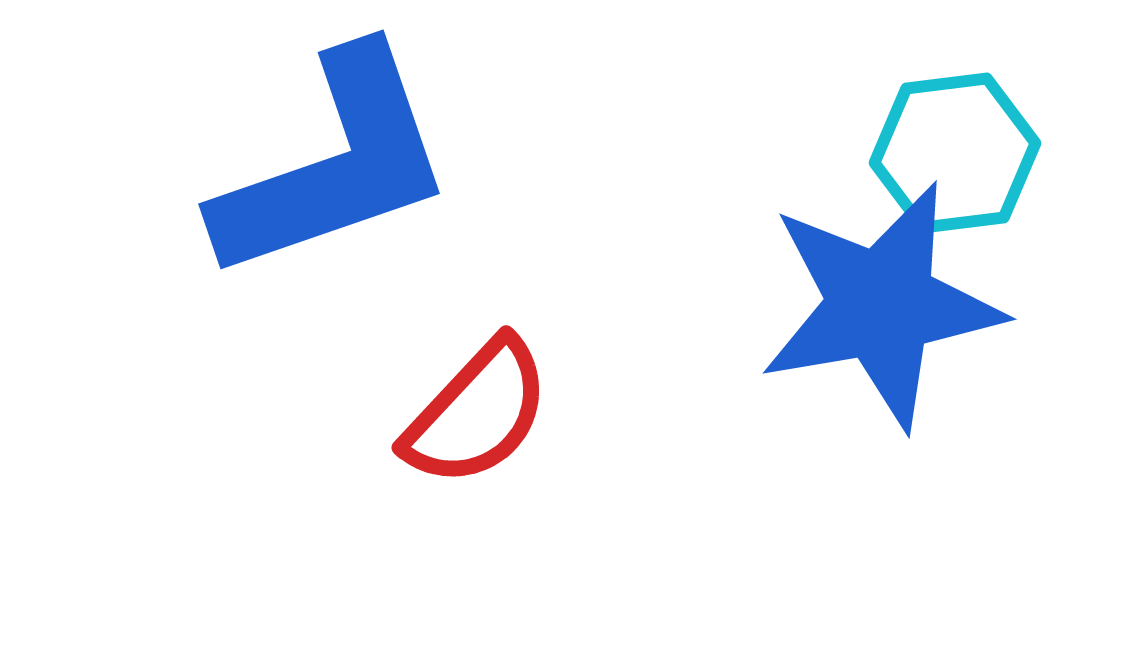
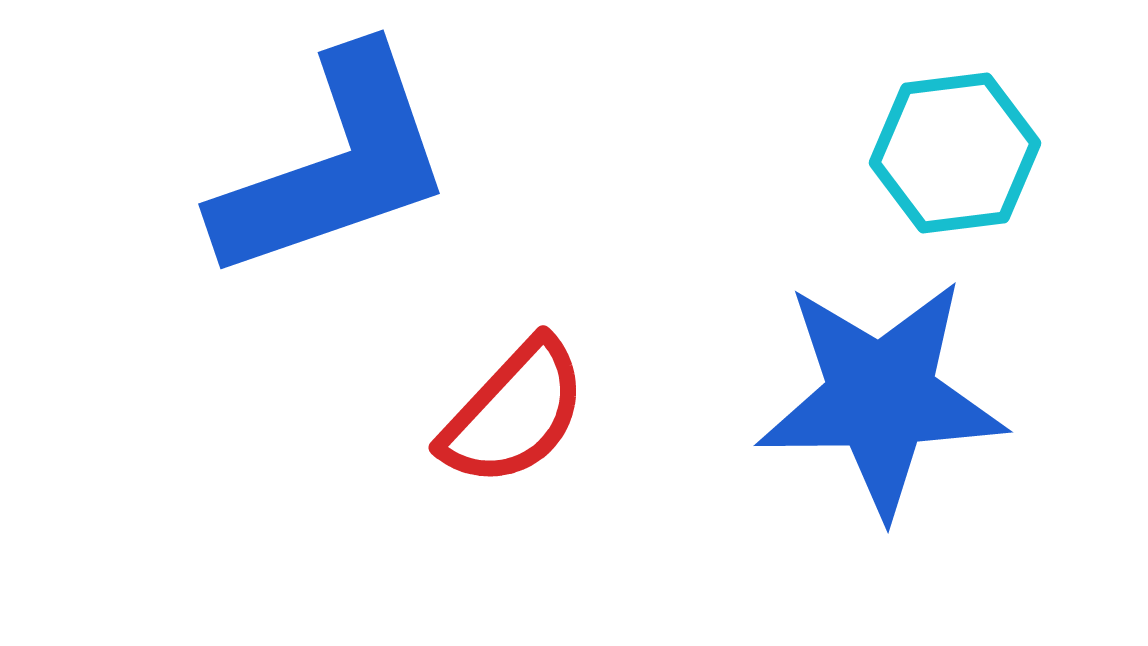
blue star: moved 92 px down; rotated 9 degrees clockwise
red semicircle: moved 37 px right
